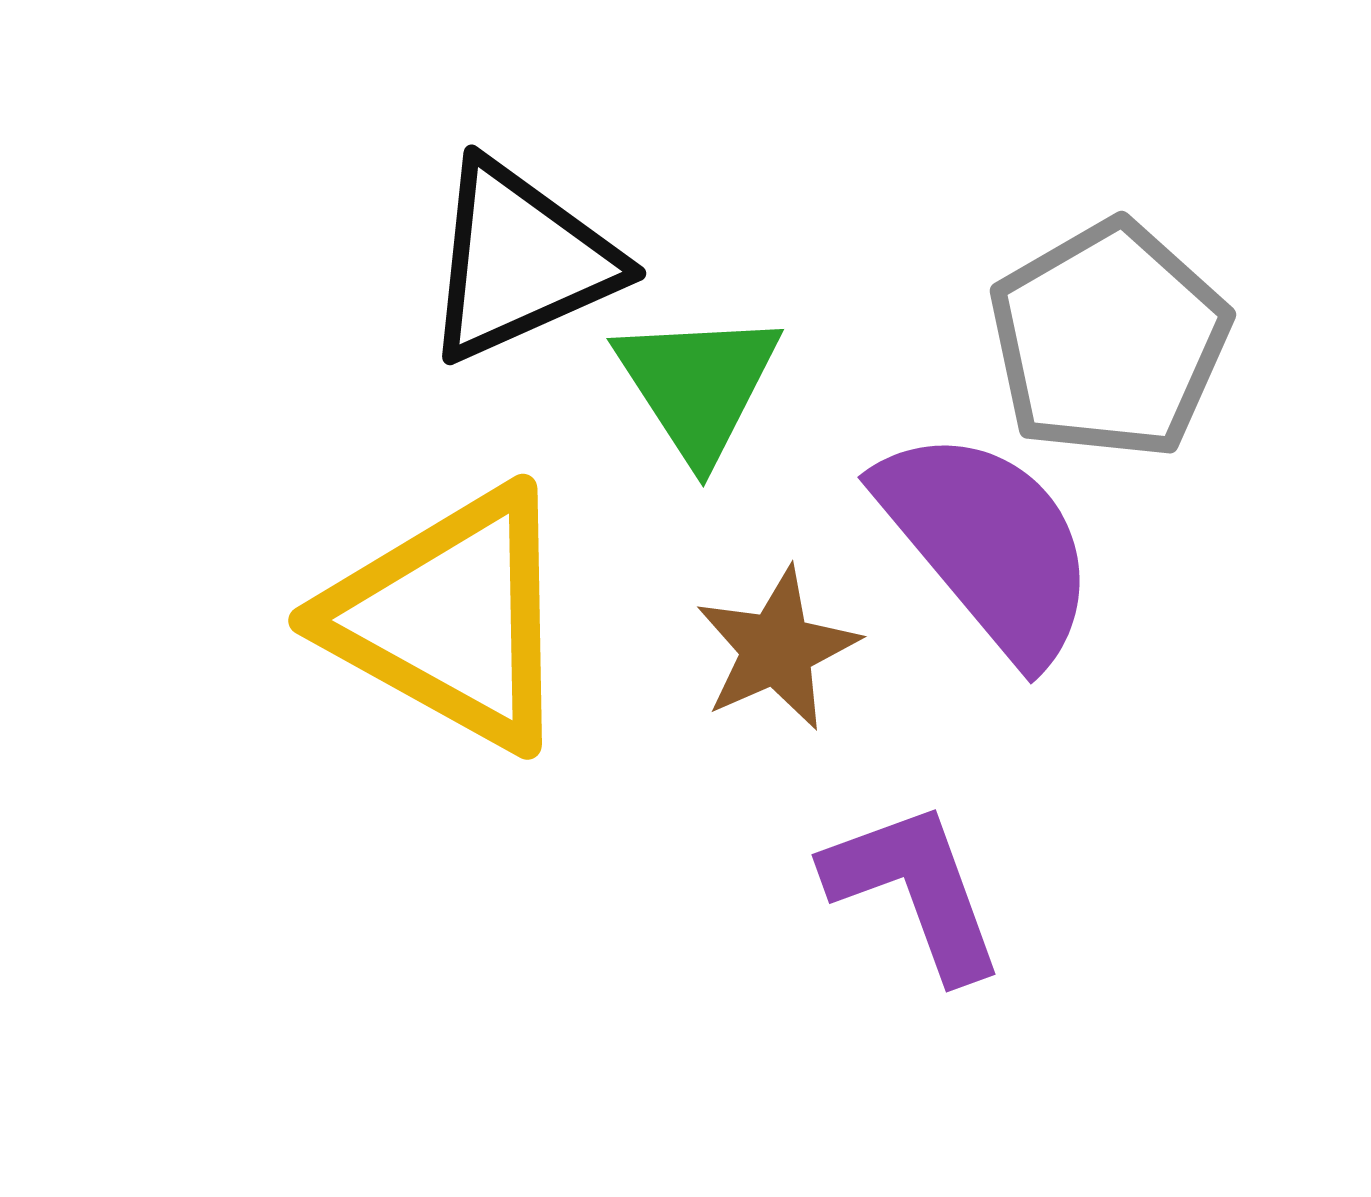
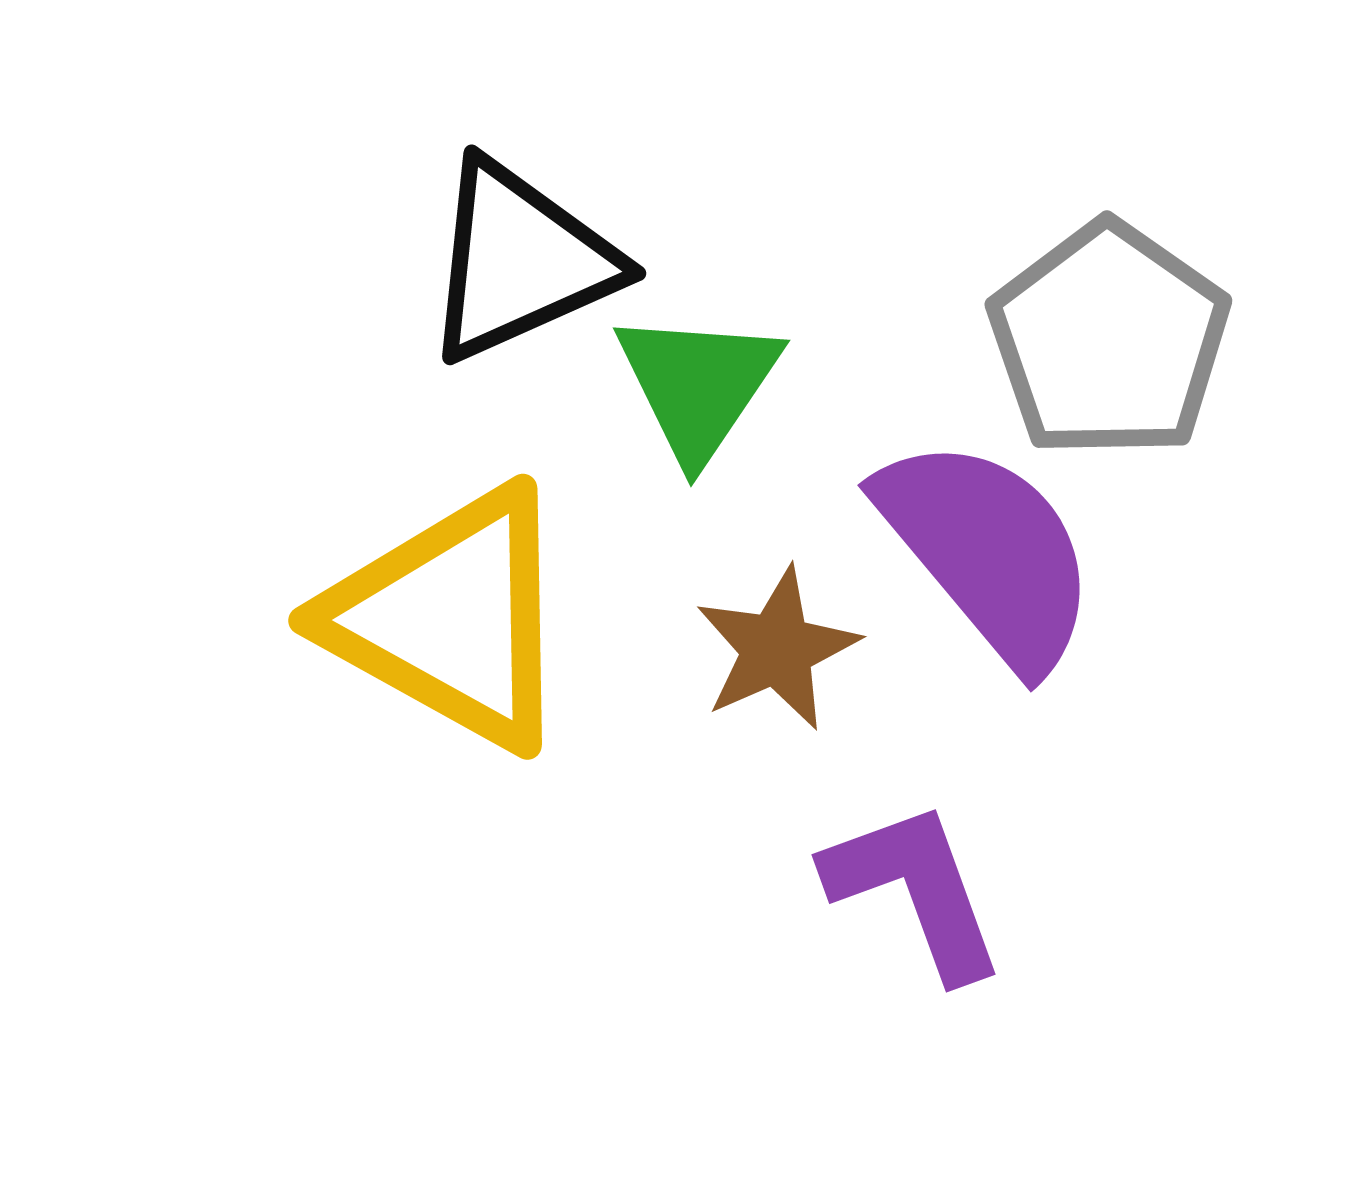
gray pentagon: rotated 7 degrees counterclockwise
green triangle: rotated 7 degrees clockwise
purple semicircle: moved 8 px down
